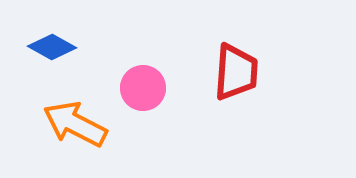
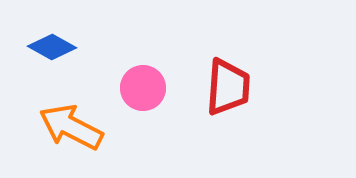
red trapezoid: moved 8 px left, 15 px down
orange arrow: moved 4 px left, 3 px down
